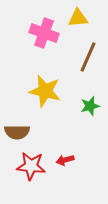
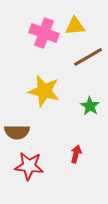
yellow triangle: moved 3 px left, 8 px down
brown line: rotated 36 degrees clockwise
yellow star: moved 1 px left
green star: rotated 24 degrees counterclockwise
red arrow: moved 11 px right, 6 px up; rotated 120 degrees clockwise
red star: moved 2 px left
